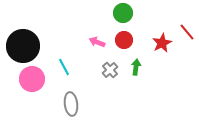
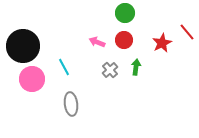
green circle: moved 2 px right
